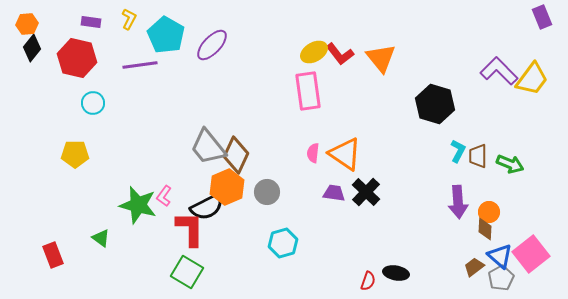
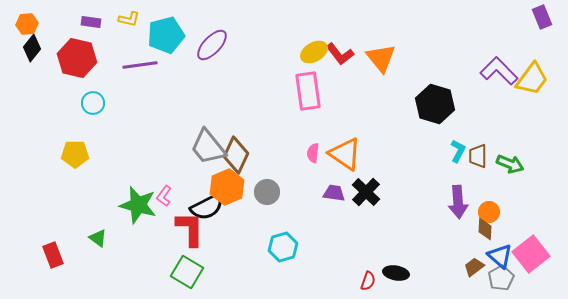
yellow L-shape at (129, 19): rotated 75 degrees clockwise
cyan pentagon at (166, 35): rotated 27 degrees clockwise
green triangle at (101, 238): moved 3 px left
cyan hexagon at (283, 243): moved 4 px down
